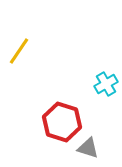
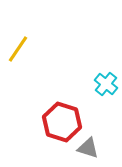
yellow line: moved 1 px left, 2 px up
cyan cross: rotated 20 degrees counterclockwise
